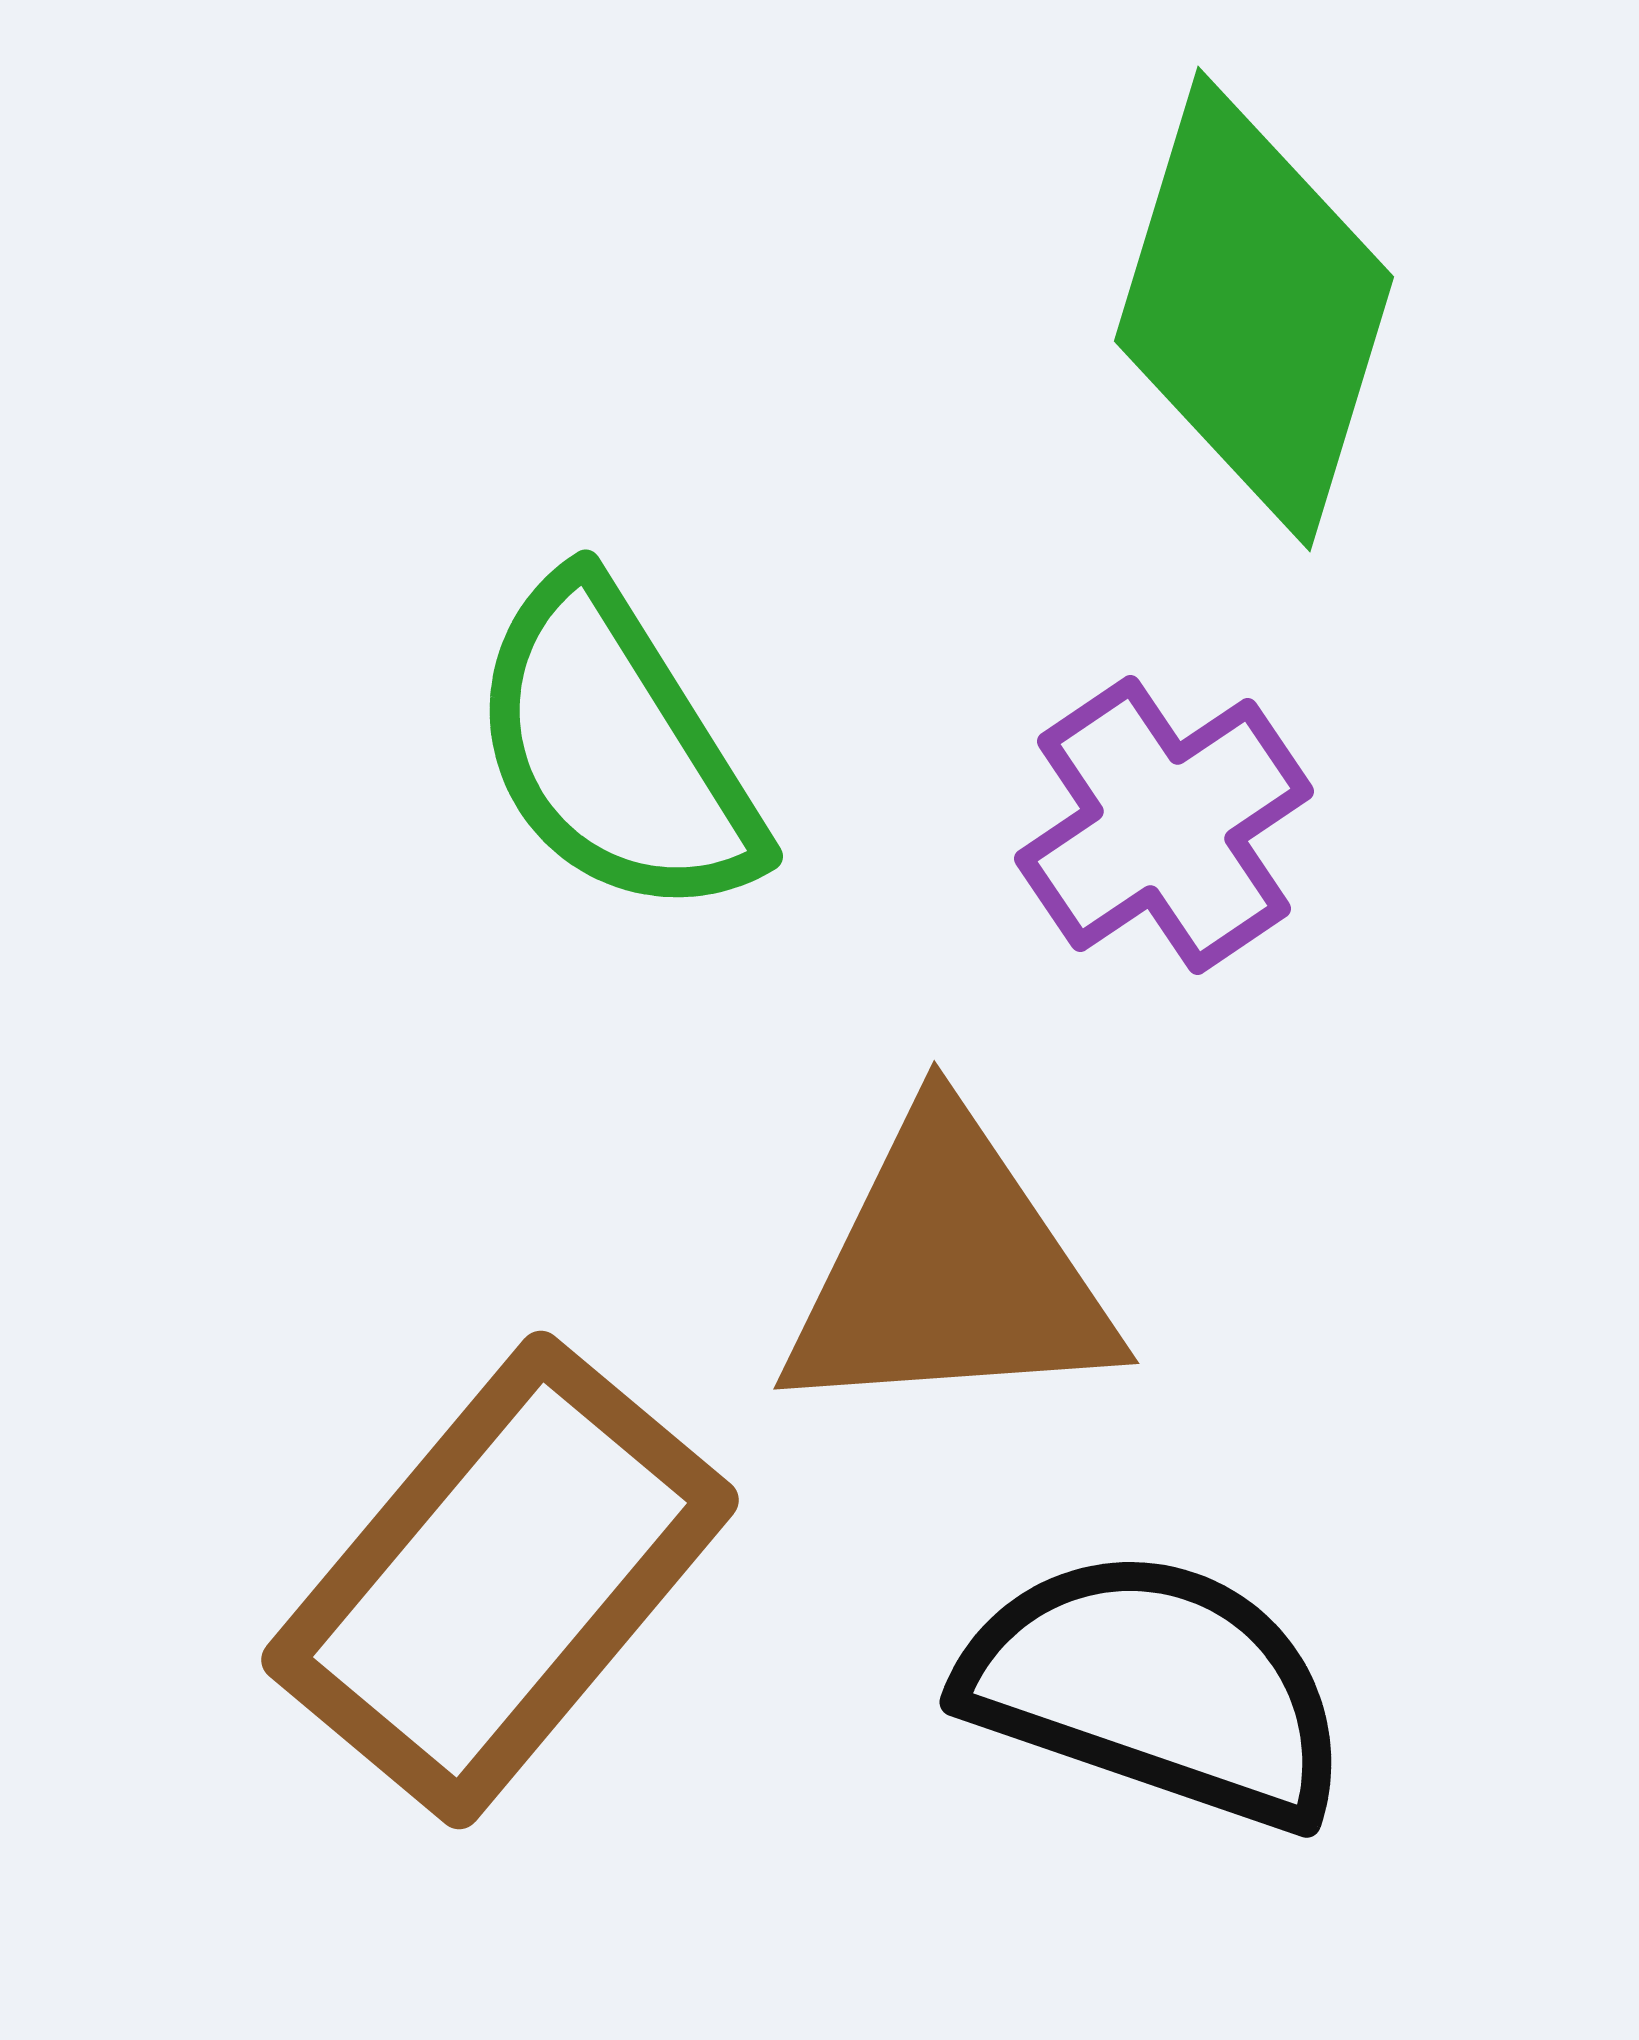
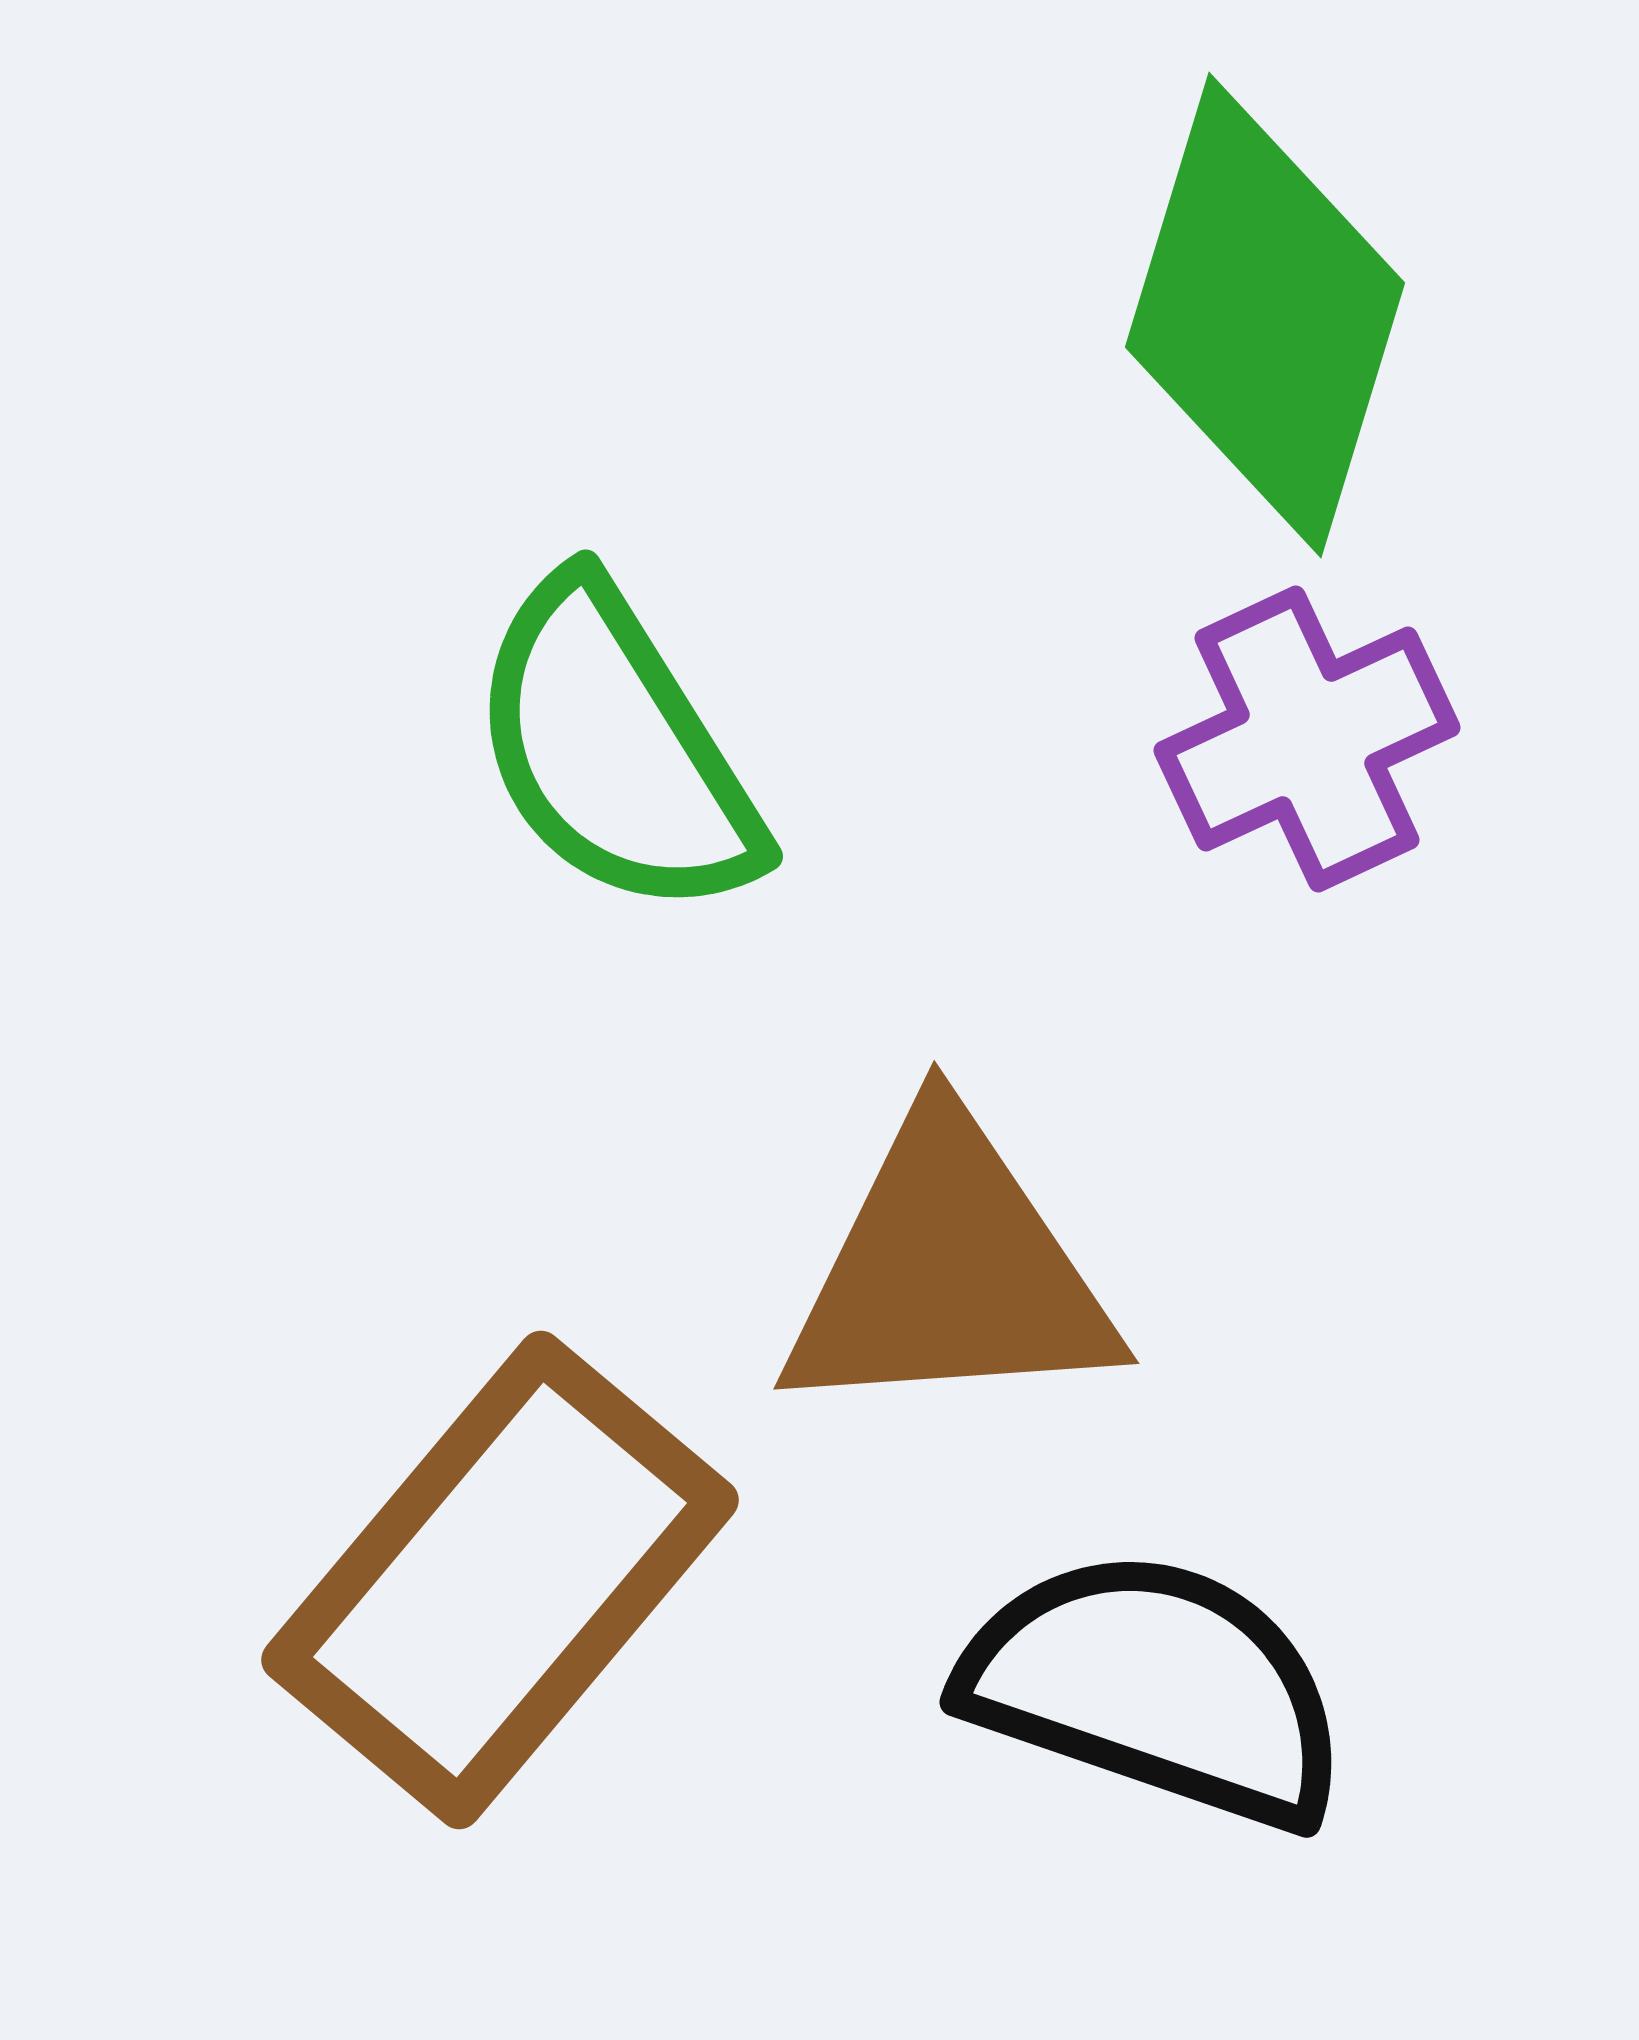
green diamond: moved 11 px right, 6 px down
purple cross: moved 143 px right, 86 px up; rotated 9 degrees clockwise
